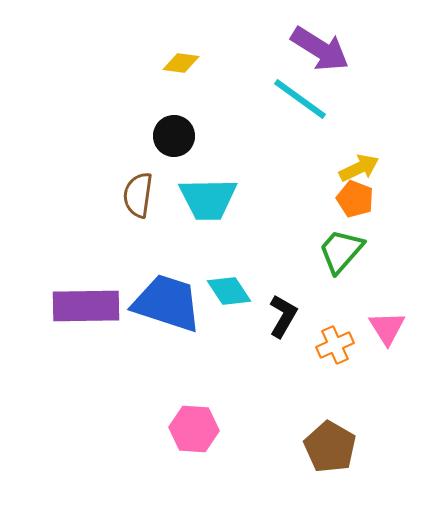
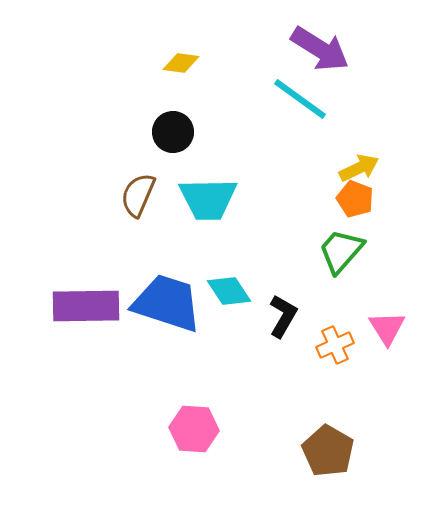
black circle: moved 1 px left, 4 px up
brown semicircle: rotated 15 degrees clockwise
brown pentagon: moved 2 px left, 4 px down
